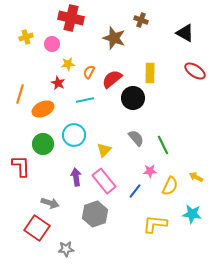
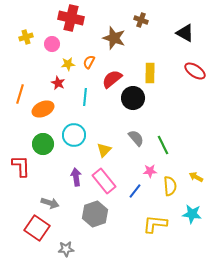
orange semicircle: moved 10 px up
cyan line: moved 3 px up; rotated 72 degrees counterclockwise
yellow semicircle: rotated 30 degrees counterclockwise
